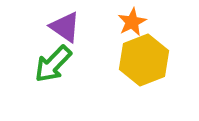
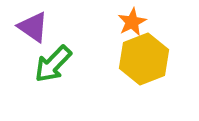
purple triangle: moved 32 px left
yellow hexagon: moved 1 px up
